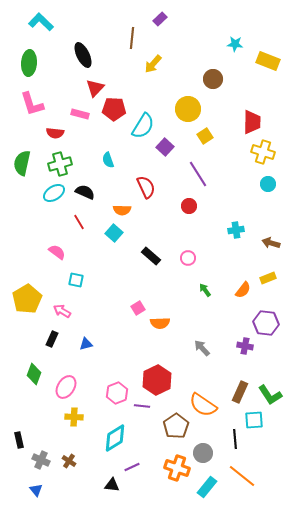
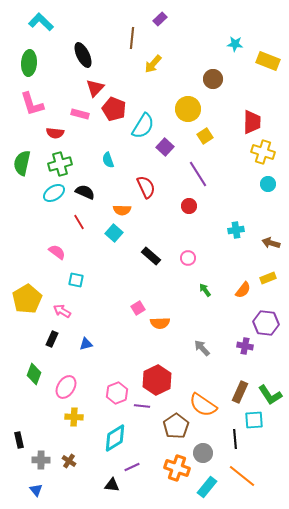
red pentagon at (114, 109): rotated 20 degrees clockwise
gray cross at (41, 460): rotated 24 degrees counterclockwise
